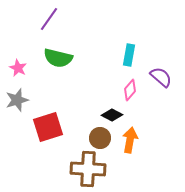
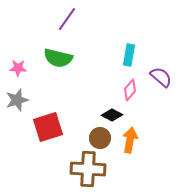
purple line: moved 18 px right
pink star: rotated 24 degrees counterclockwise
